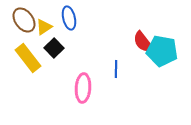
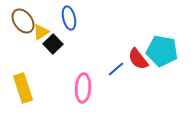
brown ellipse: moved 1 px left, 1 px down
yellow triangle: moved 3 px left, 5 px down
red semicircle: moved 5 px left, 17 px down
black square: moved 1 px left, 4 px up
yellow rectangle: moved 5 px left, 30 px down; rotated 20 degrees clockwise
blue line: rotated 48 degrees clockwise
